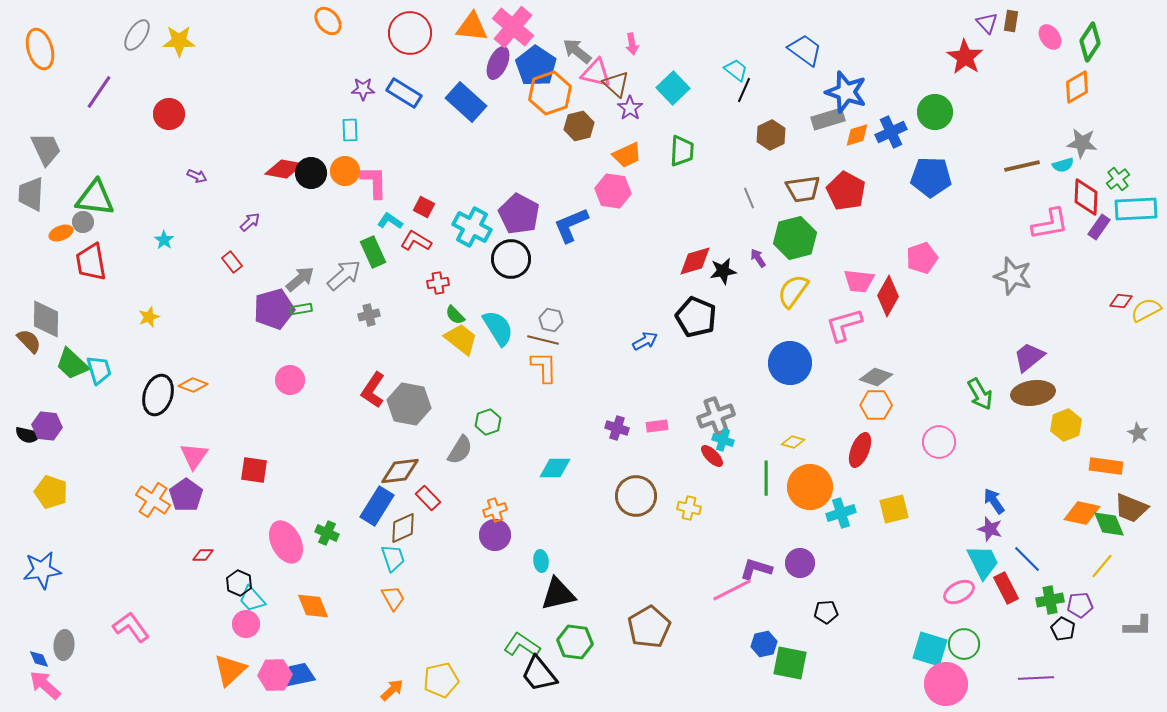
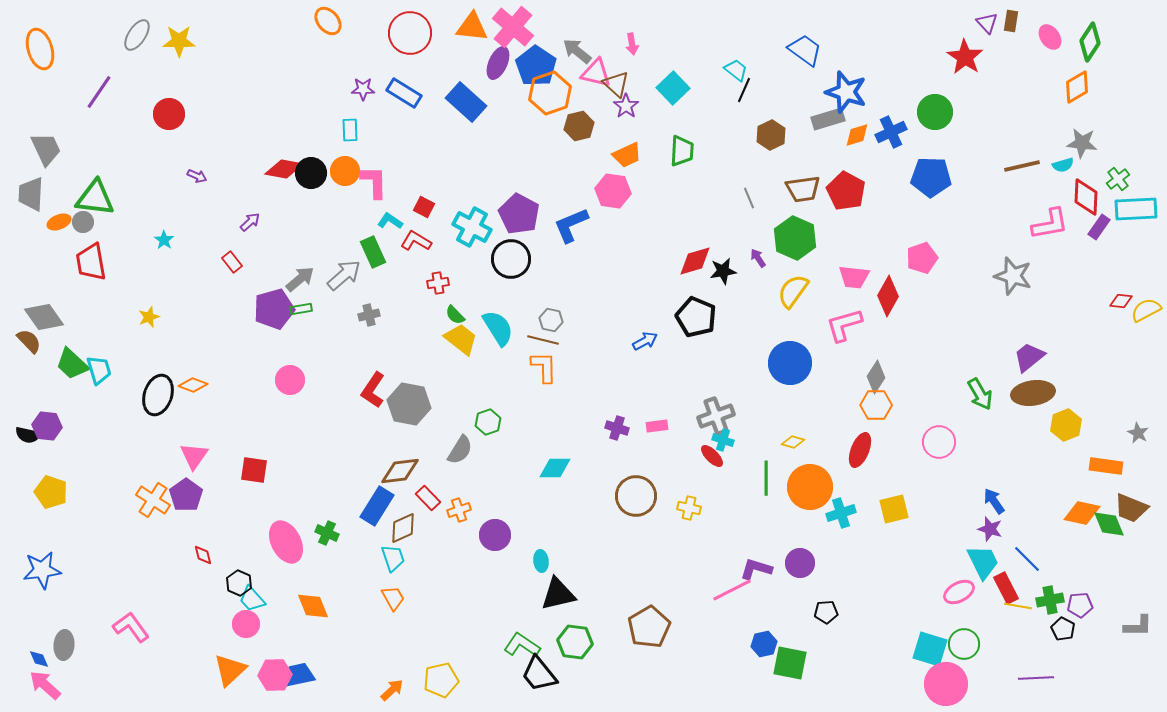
purple star at (630, 108): moved 4 px left, 2 px up
orange ellipse at (61, 233): moved 2 px left, 11 px up
green hexagon at (795, 238): rotated 21 degrees counterclockwise
pink trapezoid at (859, 281): moved 5 px left, 4 px up
gray diamond at (46, 319): moved 2 px left, 2 px up; rotated 36 degrees counterclockwise
gray diamond at (876, 377): rotated 76 degrees counterclockwise
orange cross at (495, 510): moved 36 px left
red diamond at (203, 555): rotated 75 degrees clockwise
yellow line at (1102, 566): moved 84 px left, 40 px down; rotated 60 degrees clockwise
